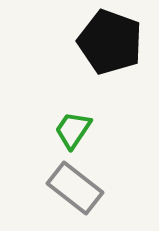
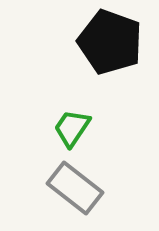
green trapezoid: moved 1 px left, 2 px up
